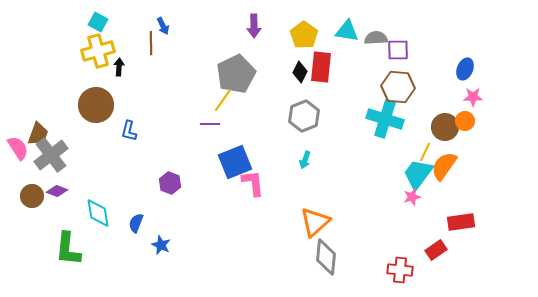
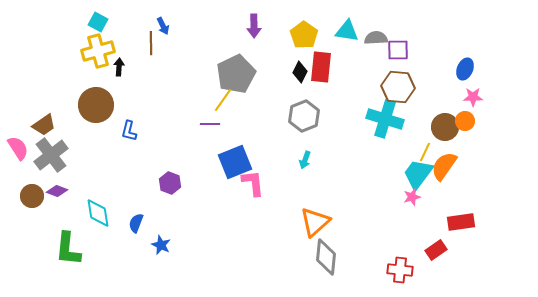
brown trapezoid at (38, 134): moved 6 px right, 9 px up; rotated 35 degrees clockwise
